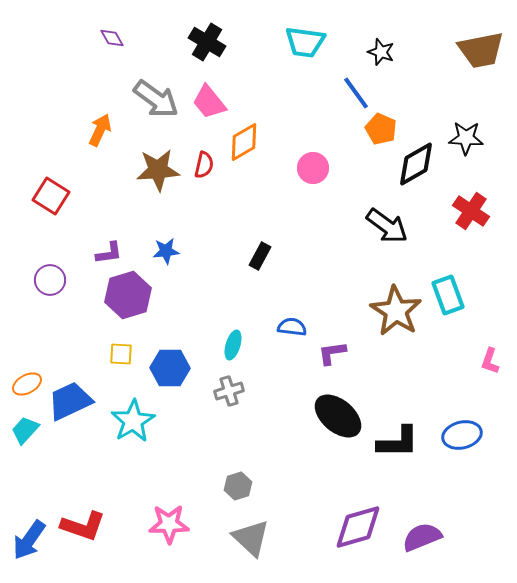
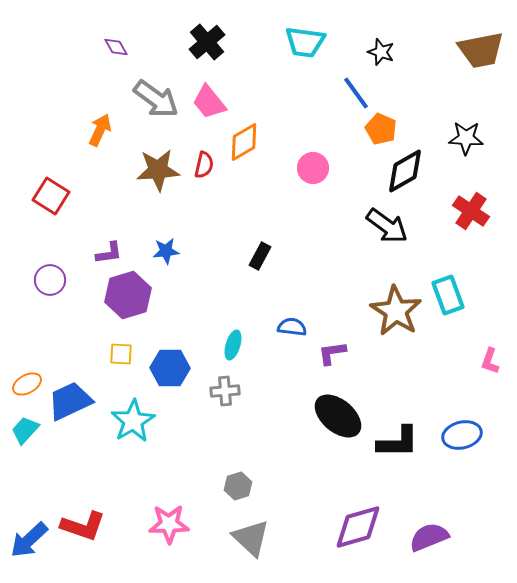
purple diamond at (112, 38): moved 4 px right, 9 px down
black cross at (207, 42): rotated 18 degrees clockwise
black diamond at (416, 164): moved 11 px left, 7 px down
gray cross at (229, 391): moved 4 px left; rotated 12 degrees clockwise
purple semicircle at (422, 537): moved 7 px right
blue arrow at (29, 540): rotated 12 degrees clockwise
